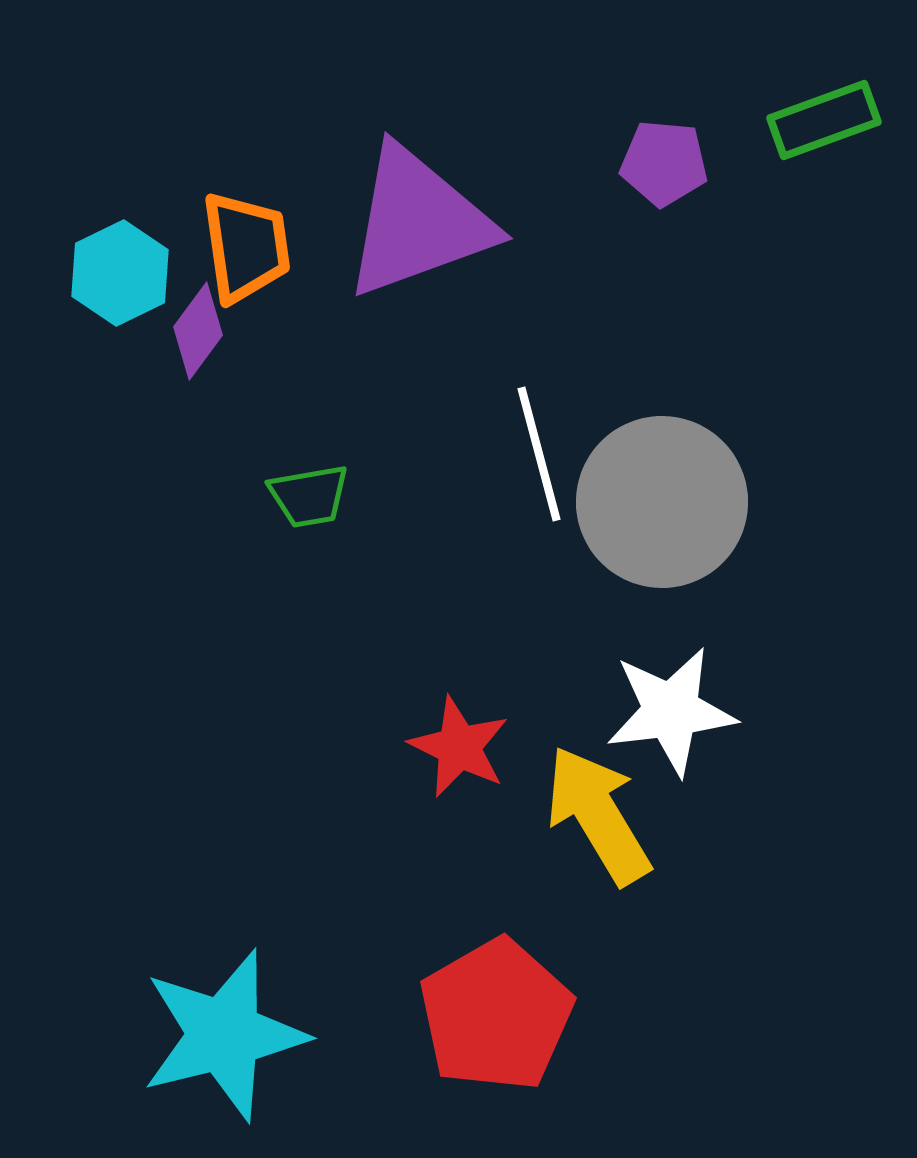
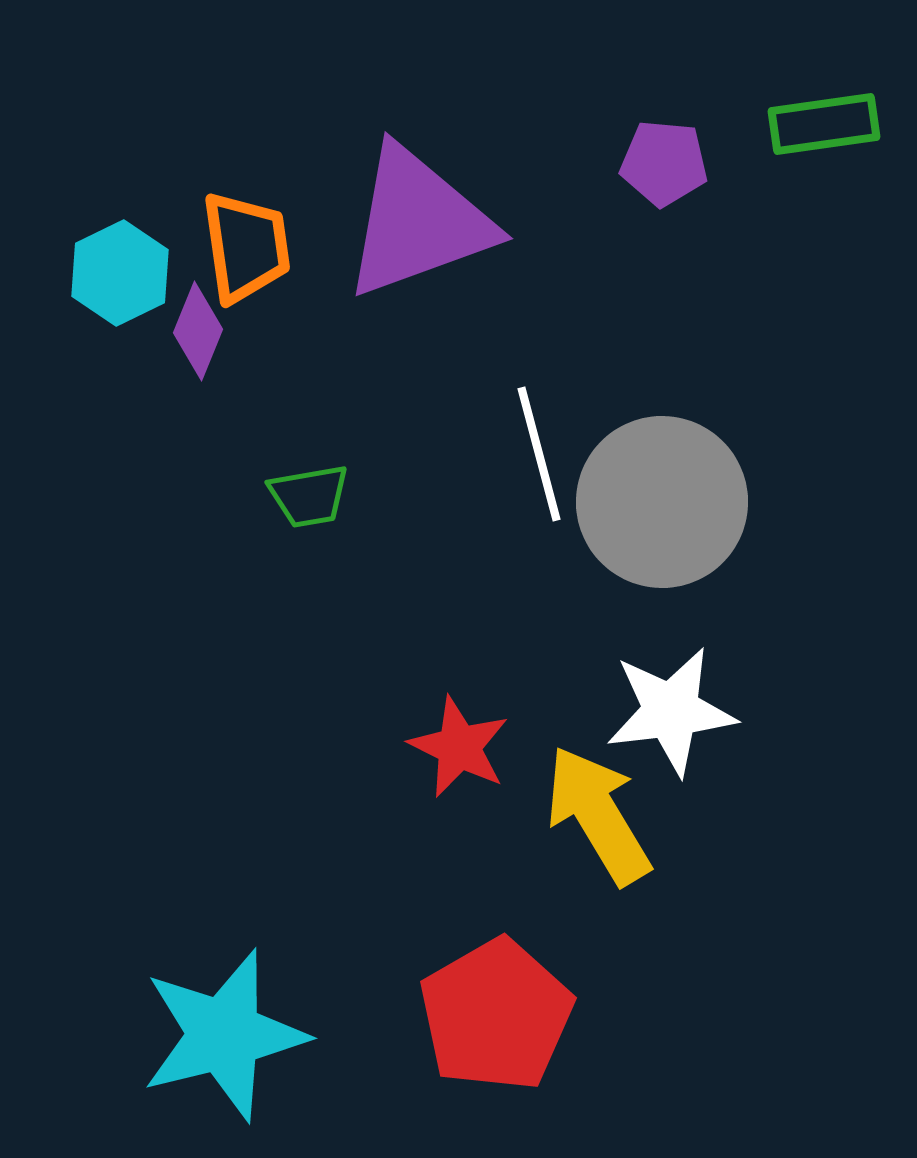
green rectangle: moved 4 px down; rotated 12 degrees clockwise
purple diamond: rotated 14 degrees counterclockwise
